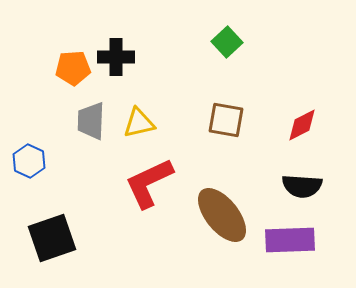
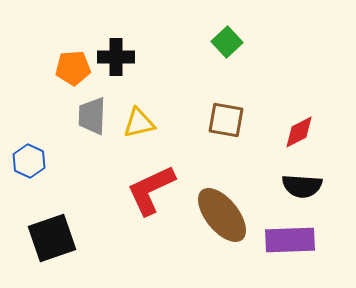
gray trapezoid: moved 1 px right, 5 px up
red diamond: moved 3 px left, 7 px down
red L-shape: moved 2 px right, 7 px down
